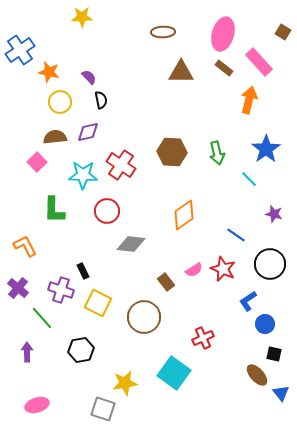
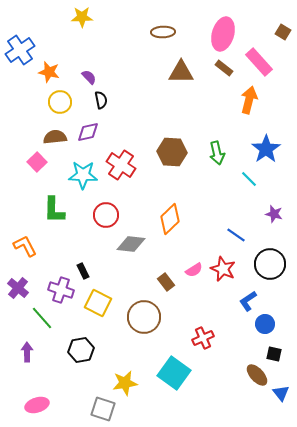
red circle at (107, 211): moved 1 px left, 4 px down
orange diamond at (184, 215): moved 14 px left, 4 px down; rotated 8 degrees counterclockwise
